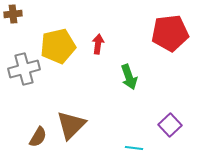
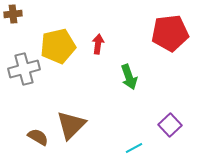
brown semicircle: rotated 90 degrees counterclockwise
cyan line: rotated 36 degrees counterclockwise
